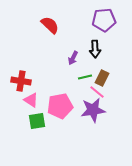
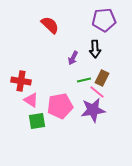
green line: moved 1 px left, 3 px down
